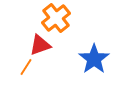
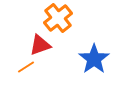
orange cross: moved 2 px right
orange line: rotated 24 degrees clockwise
